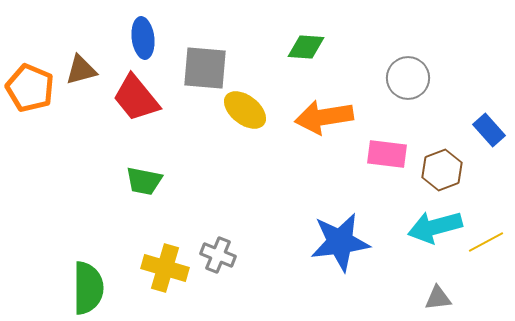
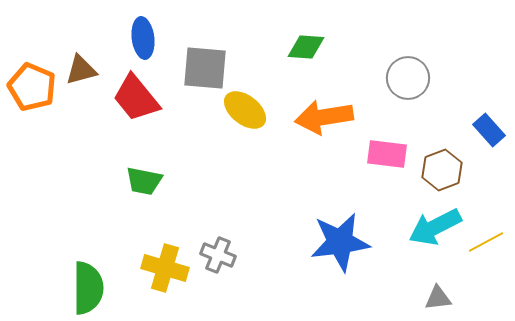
orange pentagon: moved 2 px right, 1 px up
cyan arrow: rotated 12 degrees counterclockwise
